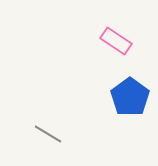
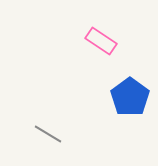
pink rectangle: moved 15 px left
